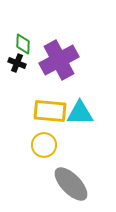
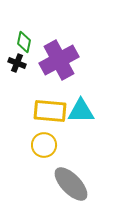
green diamond: moved 1 px right, 2 px up; rotated 10 degrees clockwise
cyan triangle: moved 1 px right, 2 px up
